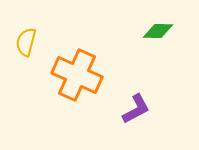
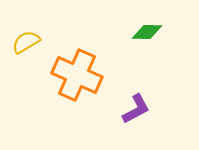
green diamond: moved 11 px left, 1 px down
yellow semicircle: rotated 44 degrees clockwise
